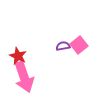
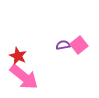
purple semicircle: moved 1 px up
pink arrow: rotated 32 degrees counterclockwise
